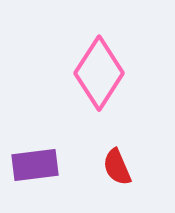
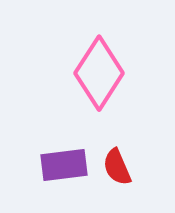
purple rectangle: moved 29 px right
